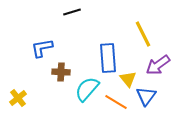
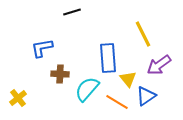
purple arrow: moved 1 px right
brown cross: moved 1 px left, 2 px down
blue triangle: rotated 20 degrees clockwise
orange line: moved 1 px right
